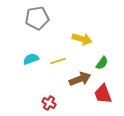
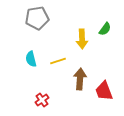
yellow arrow: rotated 72 degrees clockwise
cyan semicircle: rotated 84 degrees counterclockwise
green semicircle: moved 3 px right, 34 px up
brown arrow: rotated 65 degrees counterclockwise
red trapezoid: moved 1 px right, 3 px up
red cross: moved 7 px left, 3 px up; rotated 24 degrees clockwise
